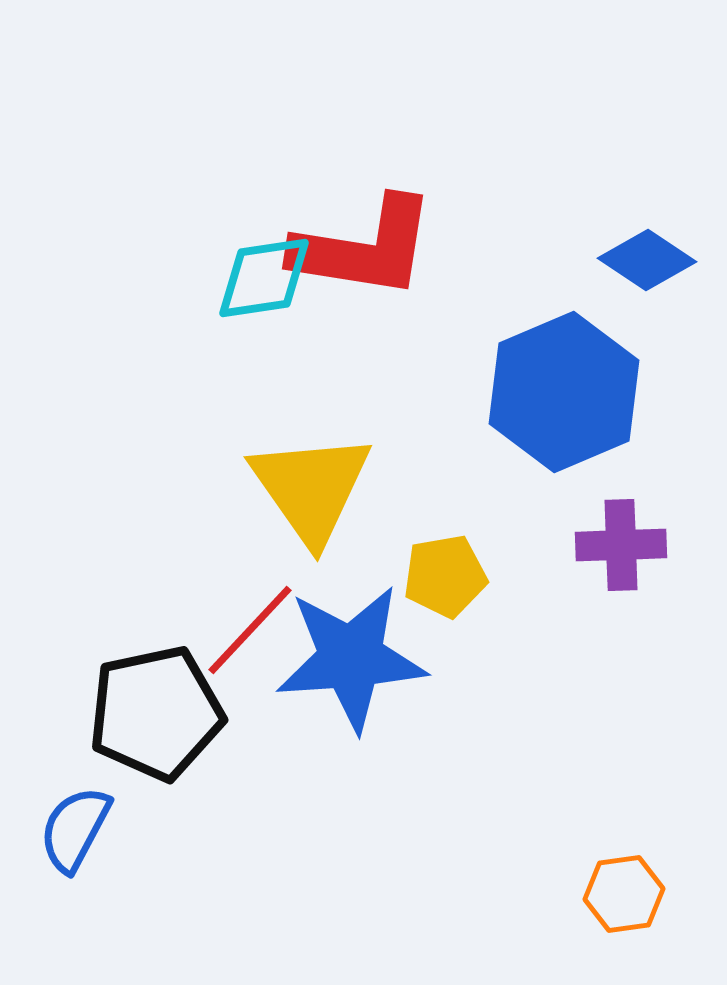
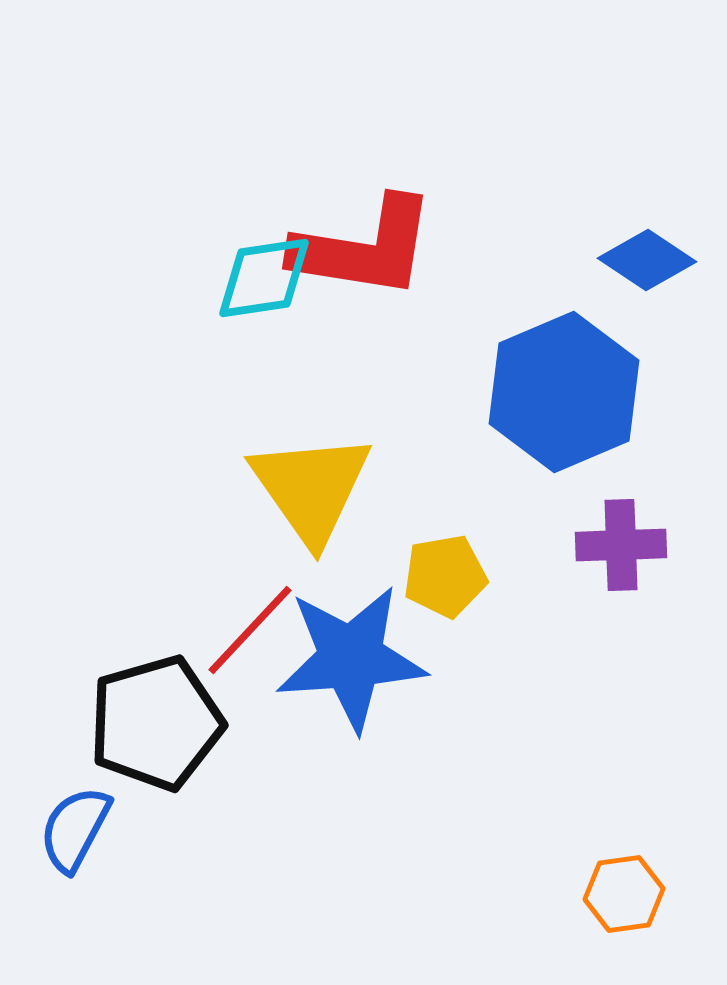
black pentagon: moved 10 px down; rotated 4 degrees counterclockwise
